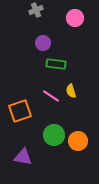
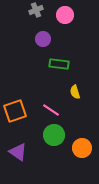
pink circle: moved 10 px left, 3 px up
purple circle: moved 4 px up
green rectangle: moved 3 px right
yellow semicircle: moved 4 px right, 1 px down
pink line: moved 14 px down
orange square: moved 5 px left
orange circle: moved 4 px right, 7 px down
purple triangle: moved 5 px left, 5 px up; rotated 24 degrees clockwise
